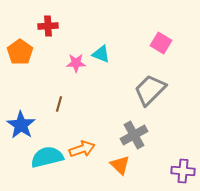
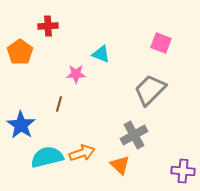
pink square: rotated 10 degrees counterclockwise
pink star: moved 11 px down
orange arrow: moved 4 px down
